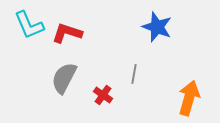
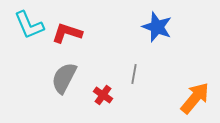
orange arrow: moved 6 px right; rotated 24 degrees clockwise
